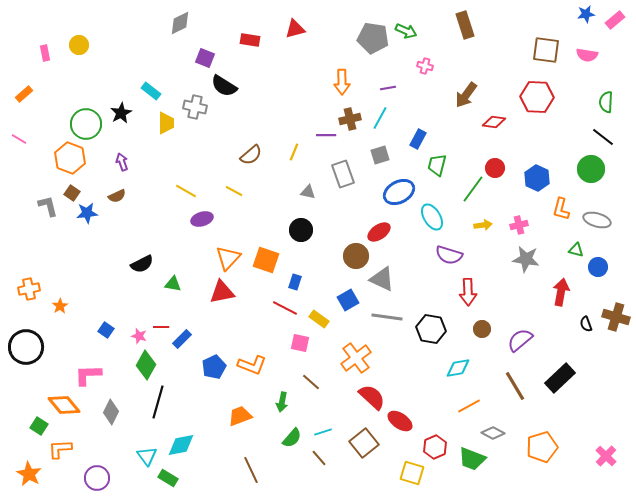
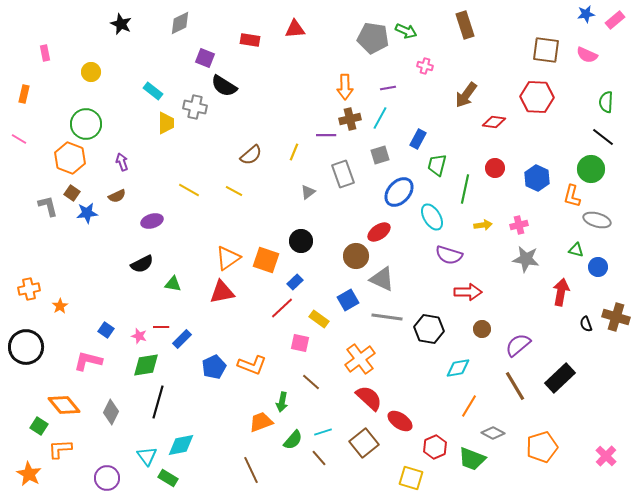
red triangle at (295, 29): rotated 10 degrees clockwise
yellow circle at (79, 45): moved 12 px right, 27 px down
pink semicircle at (587, 55): rotated 15 degrees clockwise
orange arrow at (342, 82): moved 3 px right, 5 px down
cyan rectangle at (151, 91): moved 2 px right
orange rectangle at (24, 94): rotated 36 degrees counterclockwise
black star at (121, 113): moved 89 px up; rotated 20 degrees counterclockwise
green line at (473, 189): moved 8 px left; rotated 24 degrees counterclockwise
yellow line at (186, 191): moved 3 px right, 1 px up
gray triangle at (308, 192): rotated 49 degrees counterclockwise
blue ellipse at (399, 192): rotated 20 degrees counterclockwise
orange L-shape at (561, 209): moved 11 px right, 13 px up
purple ellipse at (202, 219): moved 50 px left, 2 px down
black circle at (301, 230): moved 11 px down
orange triangle at (228, 258): rotated 12 degrees clockwise
blue rectangle at (295, 282): rotated 28 degrees clockwise
red arrow at (468, 292): rotated 88 degrees counterclockwise
red line at (285, 308): moved 3 px left; rotated 70 degrees counterclockwise
black hexagon at (431, 329): moved 2 px left
purple semicircle at (520, 340): moved 2 px left, 5 px down
orange cross at (356, 358): moved 4 px right, 1 px down
green diamond at (146, 365): rotated 52 degrees clockwise
pink L-shape at (88, 375): moved 14 px up; rotated 16 degrees clockwise
red semicircle at (372, 397): moved 3 px left, 1 px down
orange line at (469, 406): rotated 30 degrees counterclockwise
orange trapezoid at (240, 416): moved 21 px right, 6 px down
green semicircle at (292, 438): moved 1 px right, 2 px down
yellow square at (412, 473): moved 1 px left, 5 px down
purple circle at (97, 478): moved 10 px right
